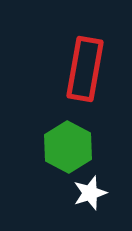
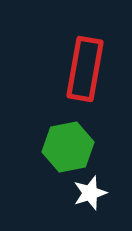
green hexagon: rotated 21 degrees clockwise
